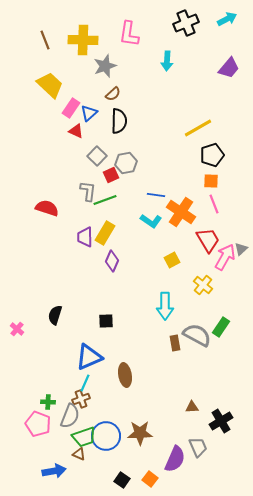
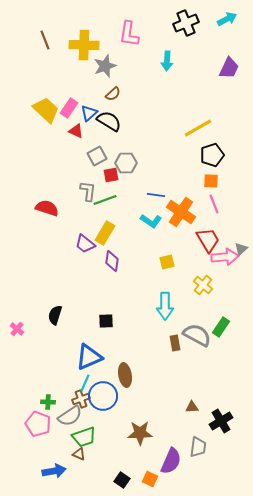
yellow cross at (83, 40): moved 1 px right, 5 px down
purple trapezoid at (229, 68): rotated 15 degrees counterclockwise
yellow trapezoid at (50, 85): moved 4 px left, 25 px down
pink rectangle at (71, 108): moved 2 px left
black semicircle at (119, 121): moved 10 px left; rotated 60 degrees counterclockwise
gray square at (97, 156): rotated 18 degrees clockwise
gray hexagon at (126, 163): rotated 10 degrees clockwise
red square at (111, 175): rotated 14 degrees clockwise
purple trapezoid at (85, 237): moved 7 px down; rotated 50 degrees counterclockwise
pink arrow at (225, 257): rotated 56 degrees clockwise
yellow square at (172, 260): moved 5 px left, 2 px down; rotated 14 degrees clockwise
purple diamond at (112, 261): rotated 15 degrees counterclockwise
gray semicircle at (70, 416): rotated 35 degrees clockwise
blue circle at (106, 436): moved 3 px left, 40 px up
gray trapezoid at (198, 447): rotated 30 degrees clockwise
purple semicircle at (175, 459): moved 4 px left, 2 px down
orange square at (150, 479): rotated 14 degrees counterclockwise
